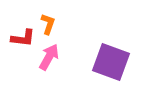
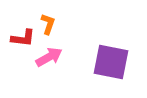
pink arrow: rotated 32 degrees clockwise
purple square: rotated 9 degrees counterclockwise
